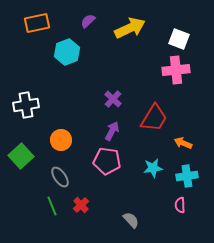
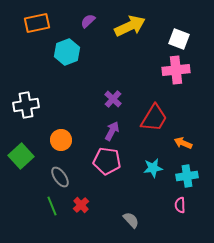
yellow arrow: moved 2 px up
